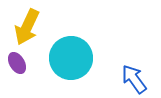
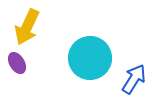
cyan circle: moved 19 px right
blue arrow: rotated 68 degrees clockwise
